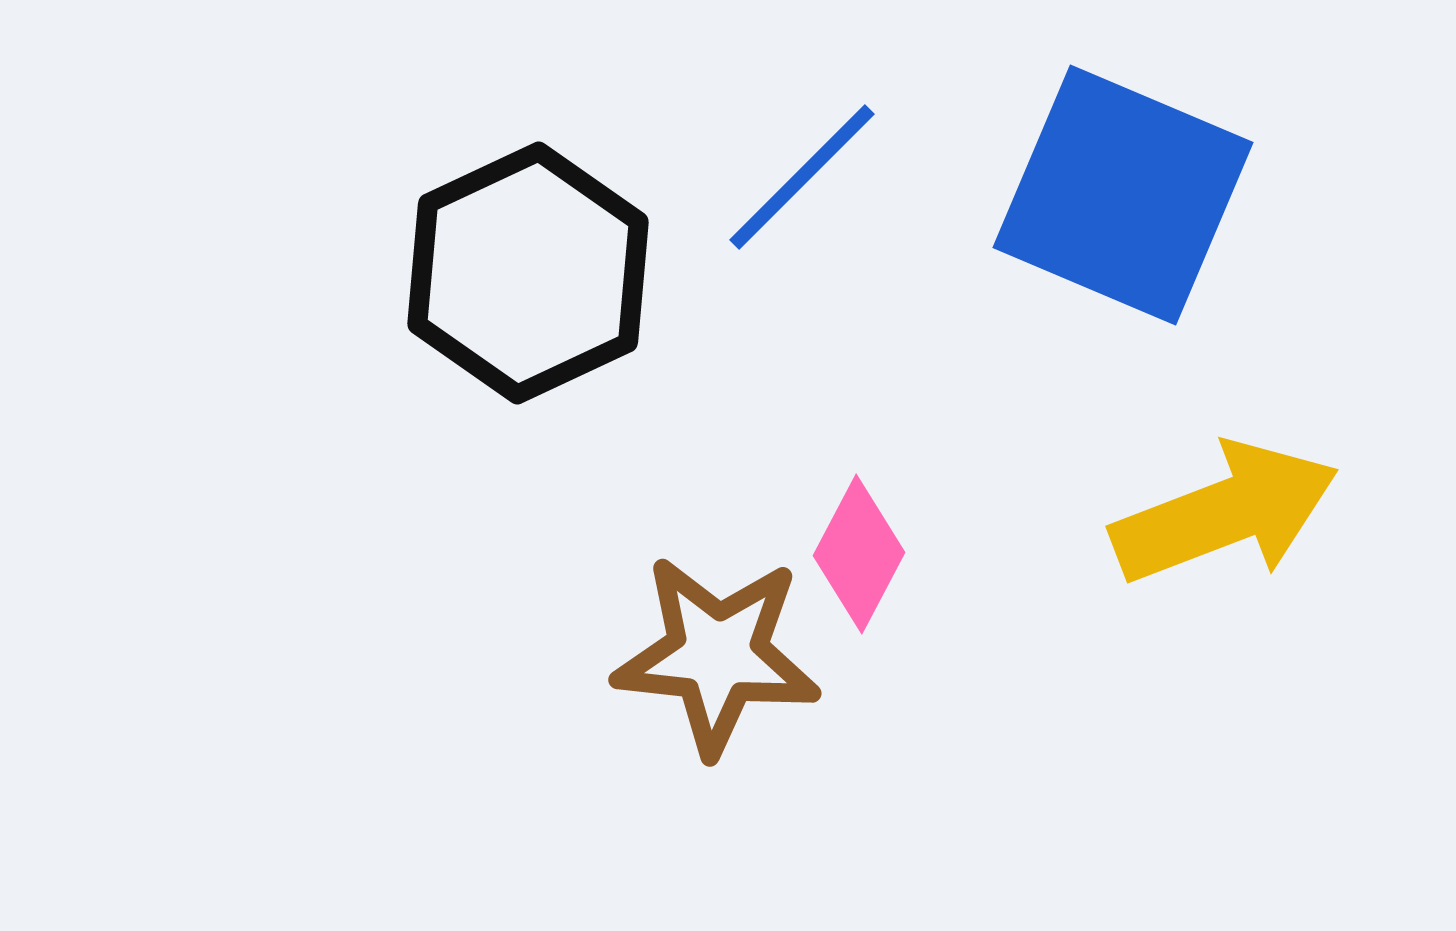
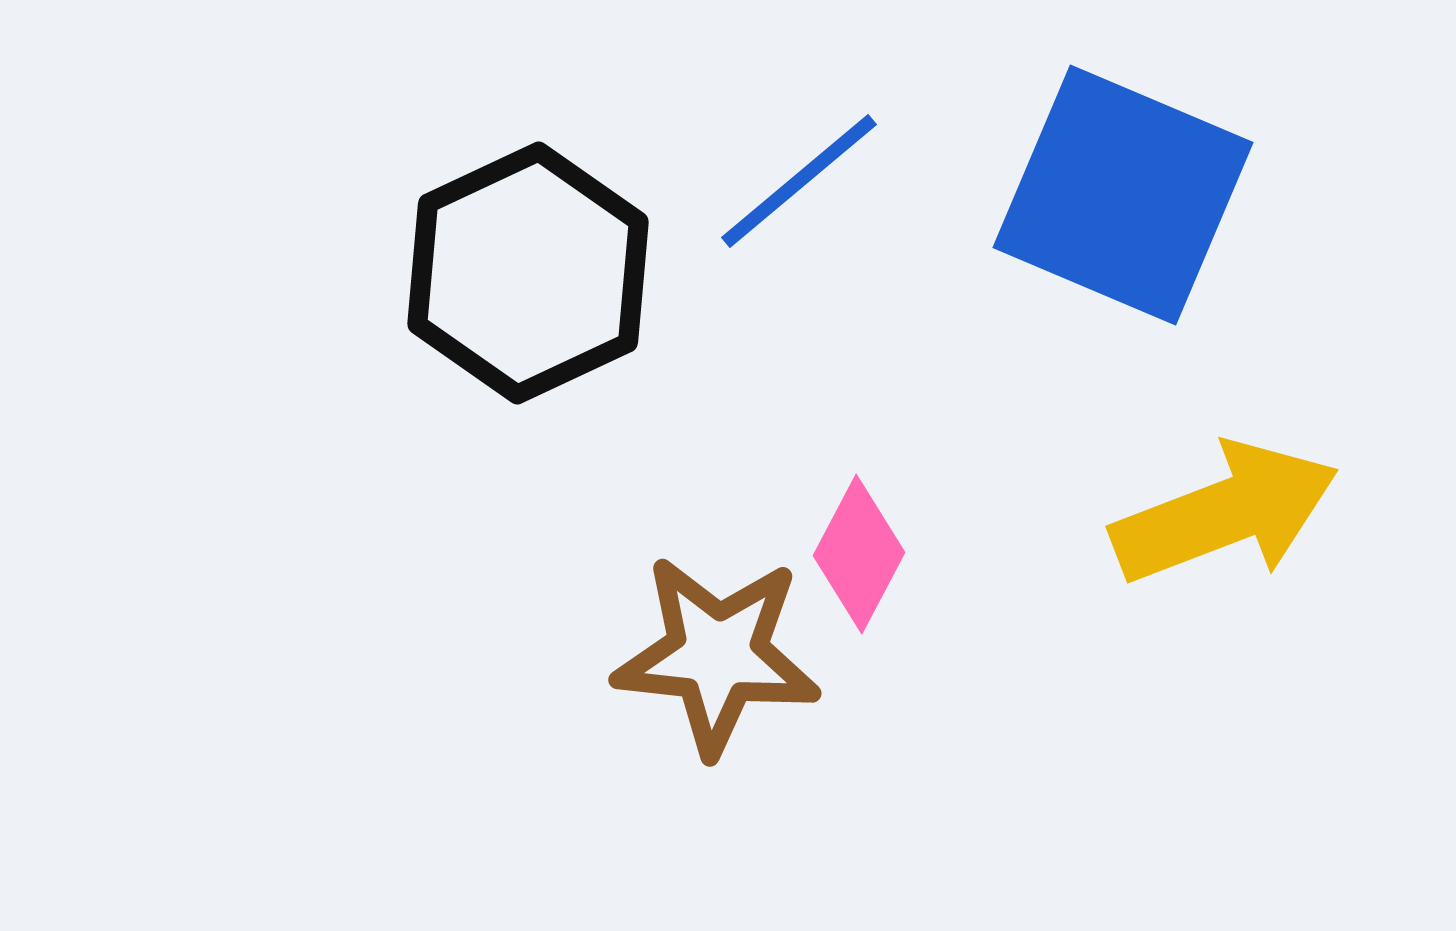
blue line: moved 3 px left, 4 px down; rotated 5 degrees clockwise
